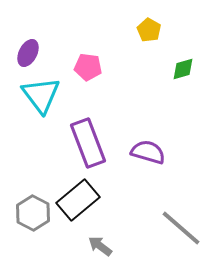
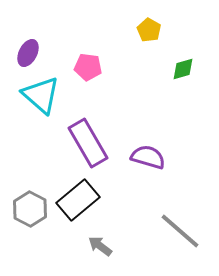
cyan triangle: rotated 12 degrees counterclockwise
purple rectangle: rotated 9 degrees counterclockwise
purple semicircle: moved 5 px down
gray hexagon: moved 3 px left, 4 px up
gray line: moved 1 px left, 3 px down
